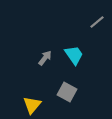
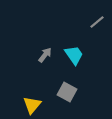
gray arrow: moved 3 px up
